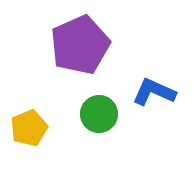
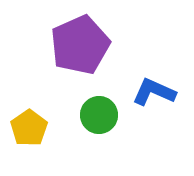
green circle: moved 1 px down
yellow pentagon: rotated 12 degrees counterclockwise
